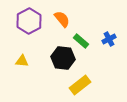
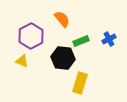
purple hexagon: moved 2 px right, 15 px down
green rectangle: rotated 63 degrees counterclockwise
yellow triangle: rotated 16 degrees clockwise
yellow rectangle: moved 2 px up; rotated 35 degrees counterclockwise
